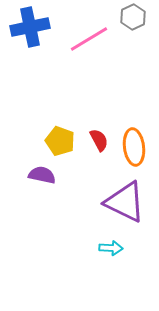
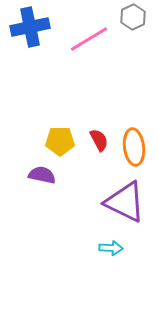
yellow pentagon: rotated 20 degrees counterclockwise
